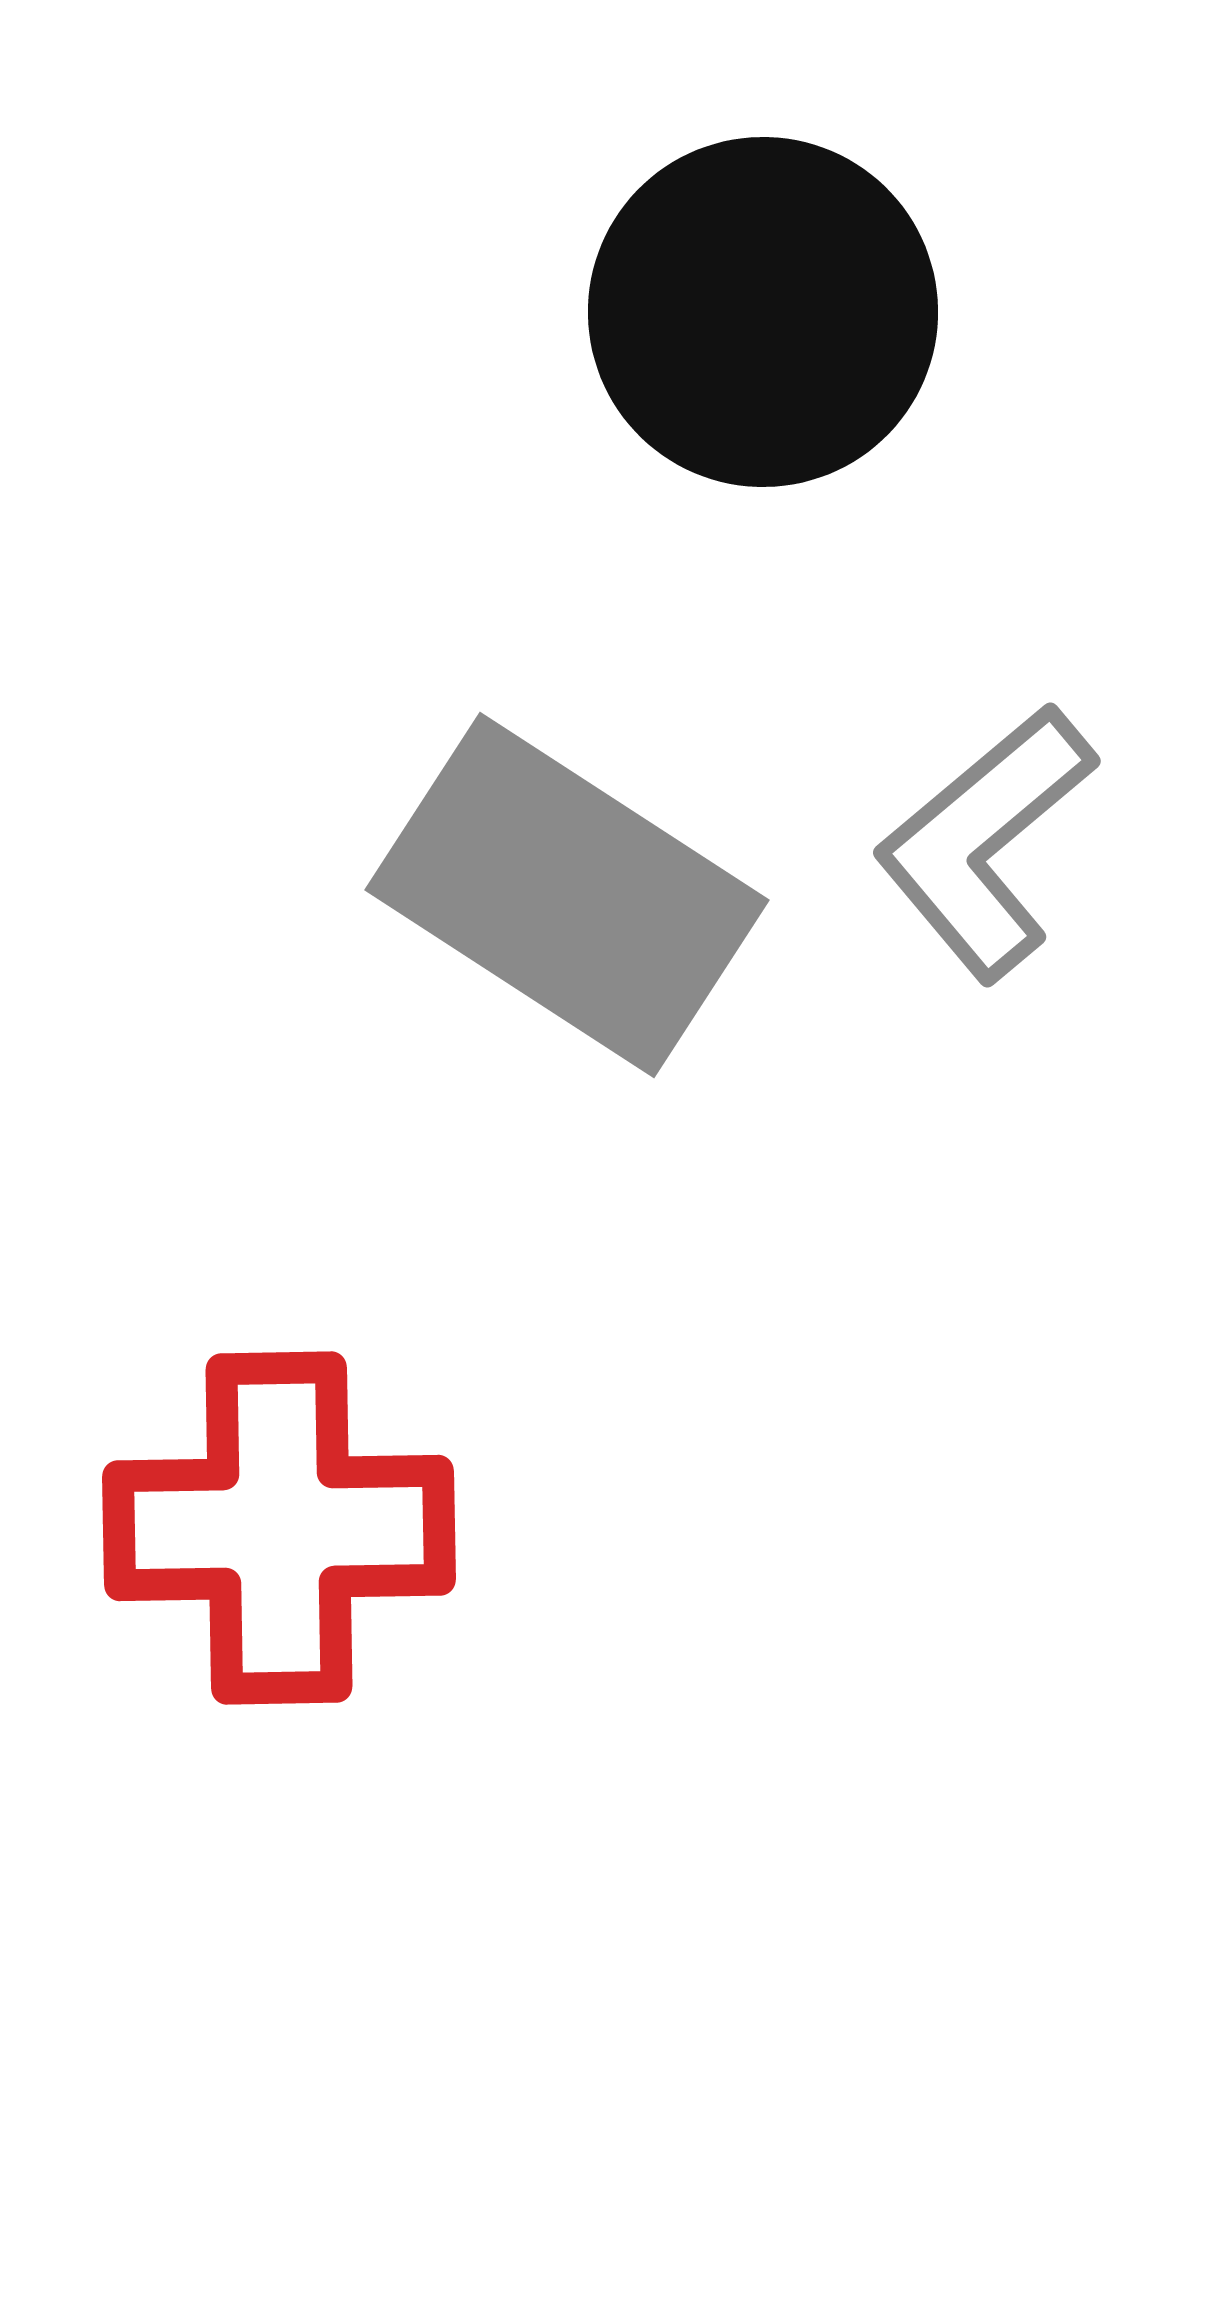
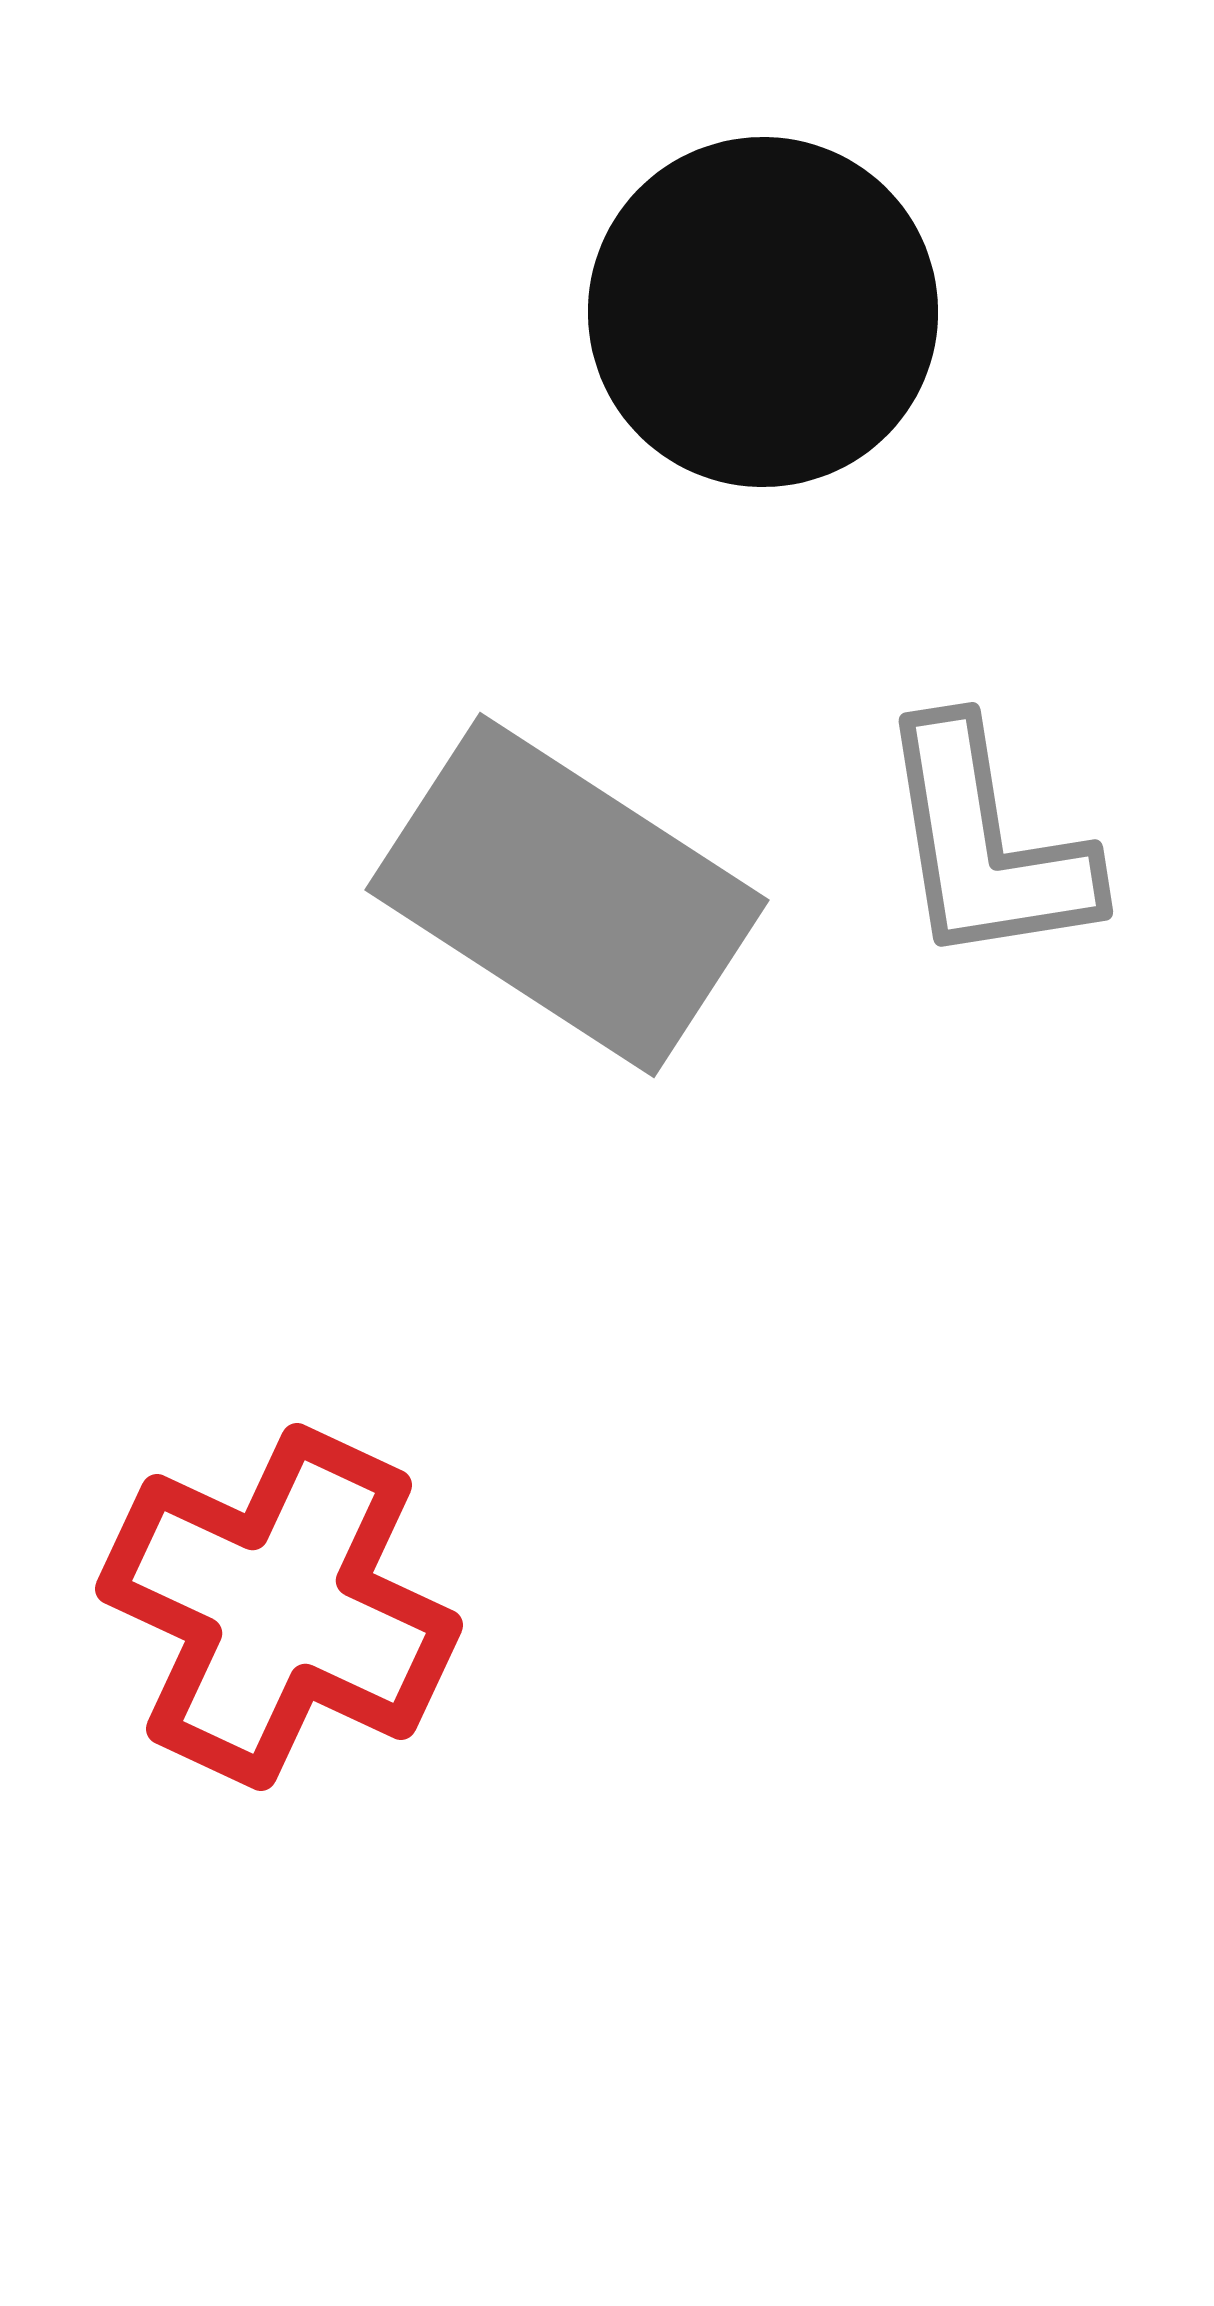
gray L-shape: moved 1 px right, 2 px down; rotated 59 degrees counterclockwise
red cross: moved 79 px down; rotated 26 degrees clockwise
